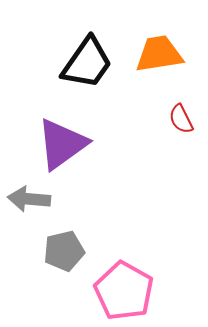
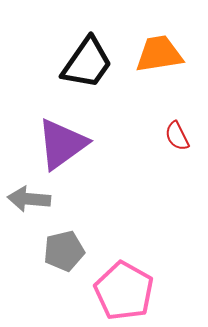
red semicircle: moved 4 px left, 17 px down
